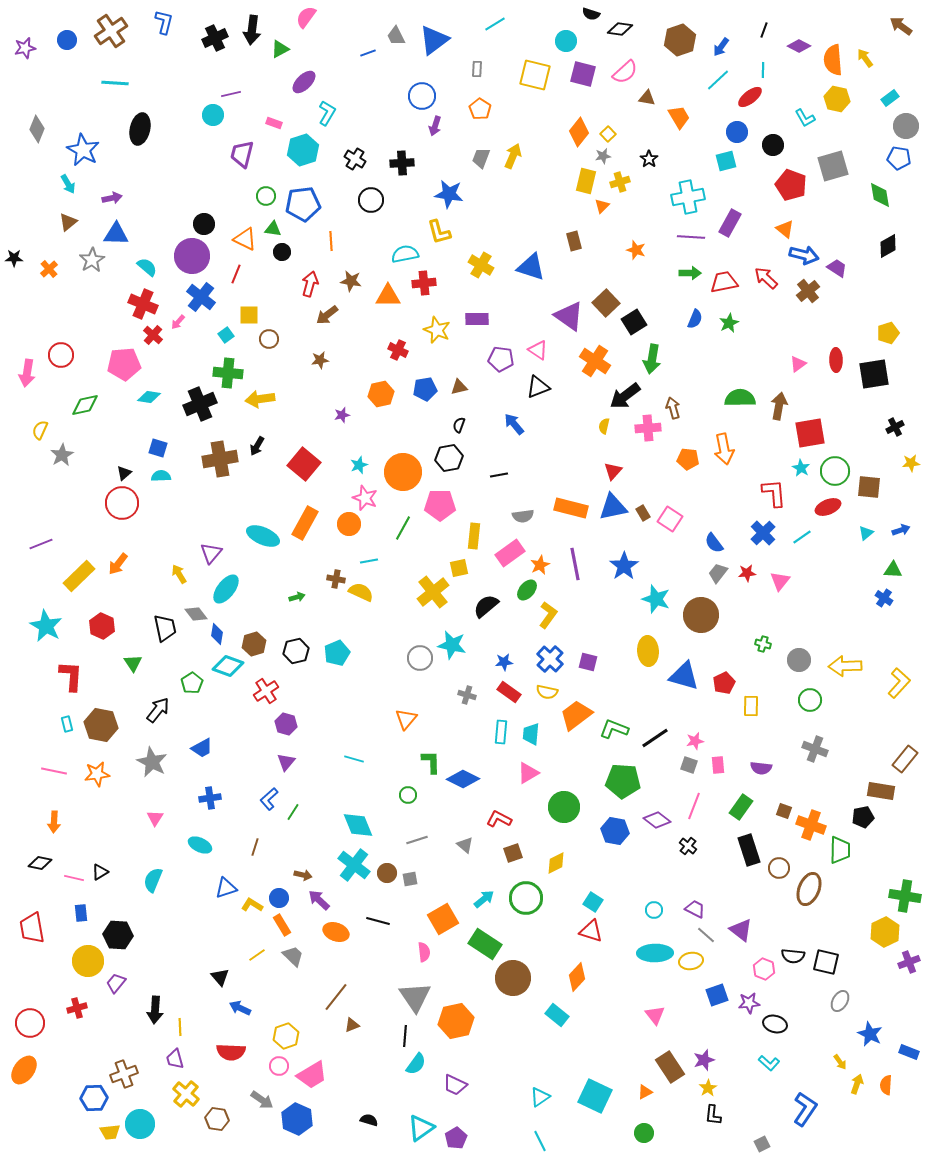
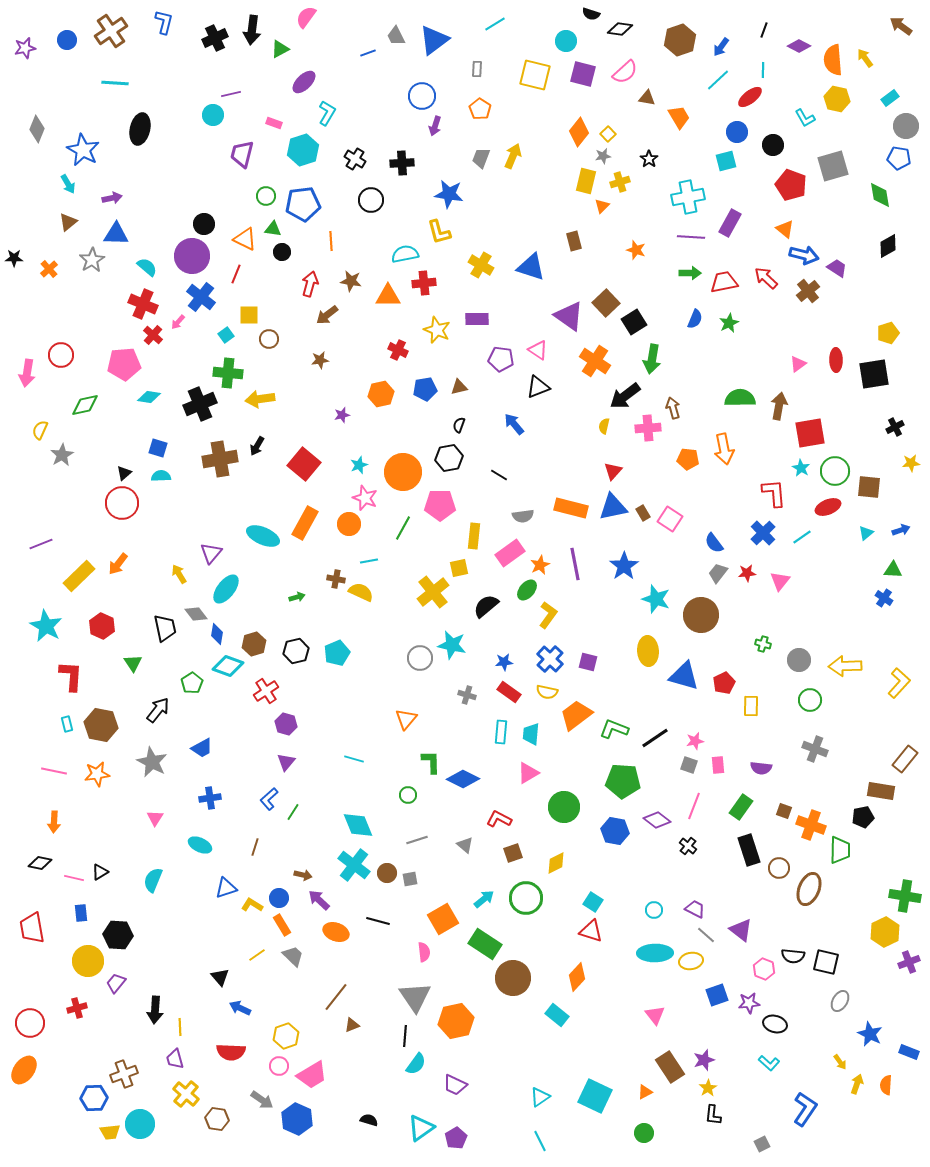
black line at (499, 475): rotated 42 degrees clockwise
